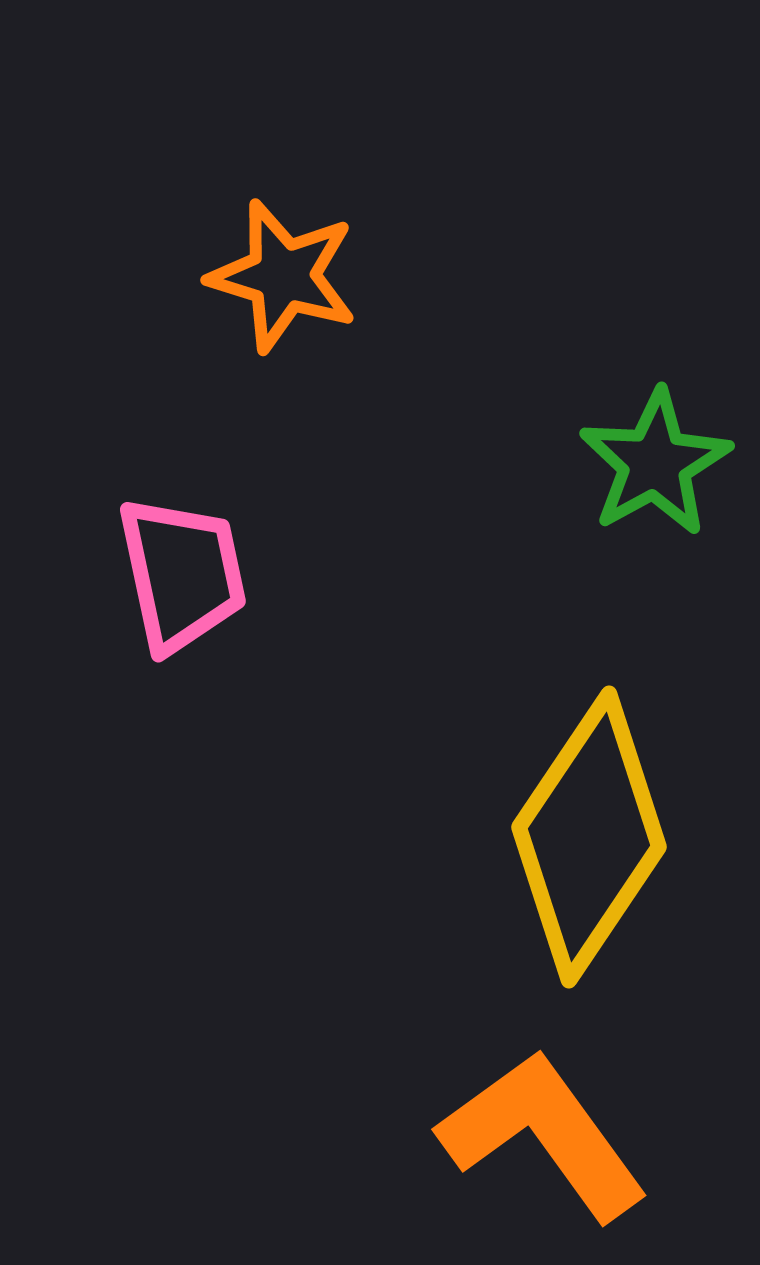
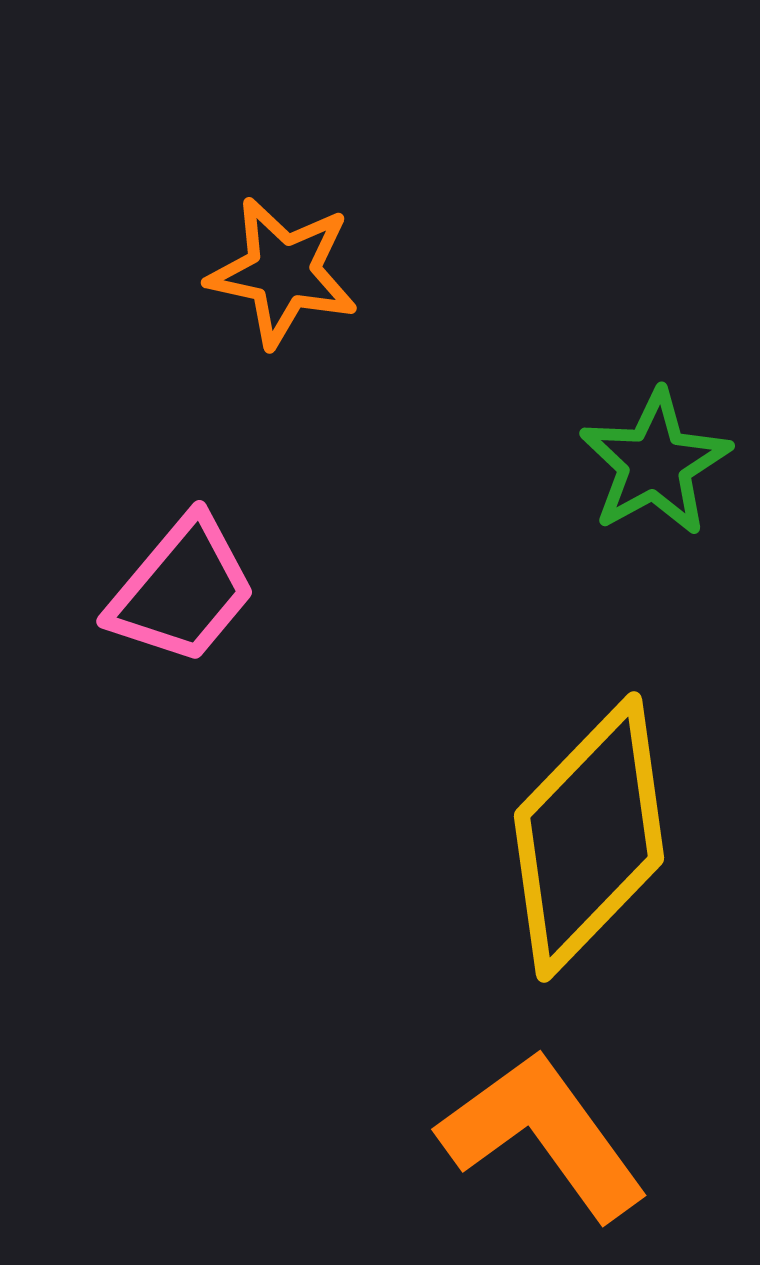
orange star: moved 4 px up; rotated 5 degrees counterclockwise
pink trapezoid: moved 16 px down; rotated 52 degrees clockwise
yellow diamond: rotated 10 degrees clockwise
